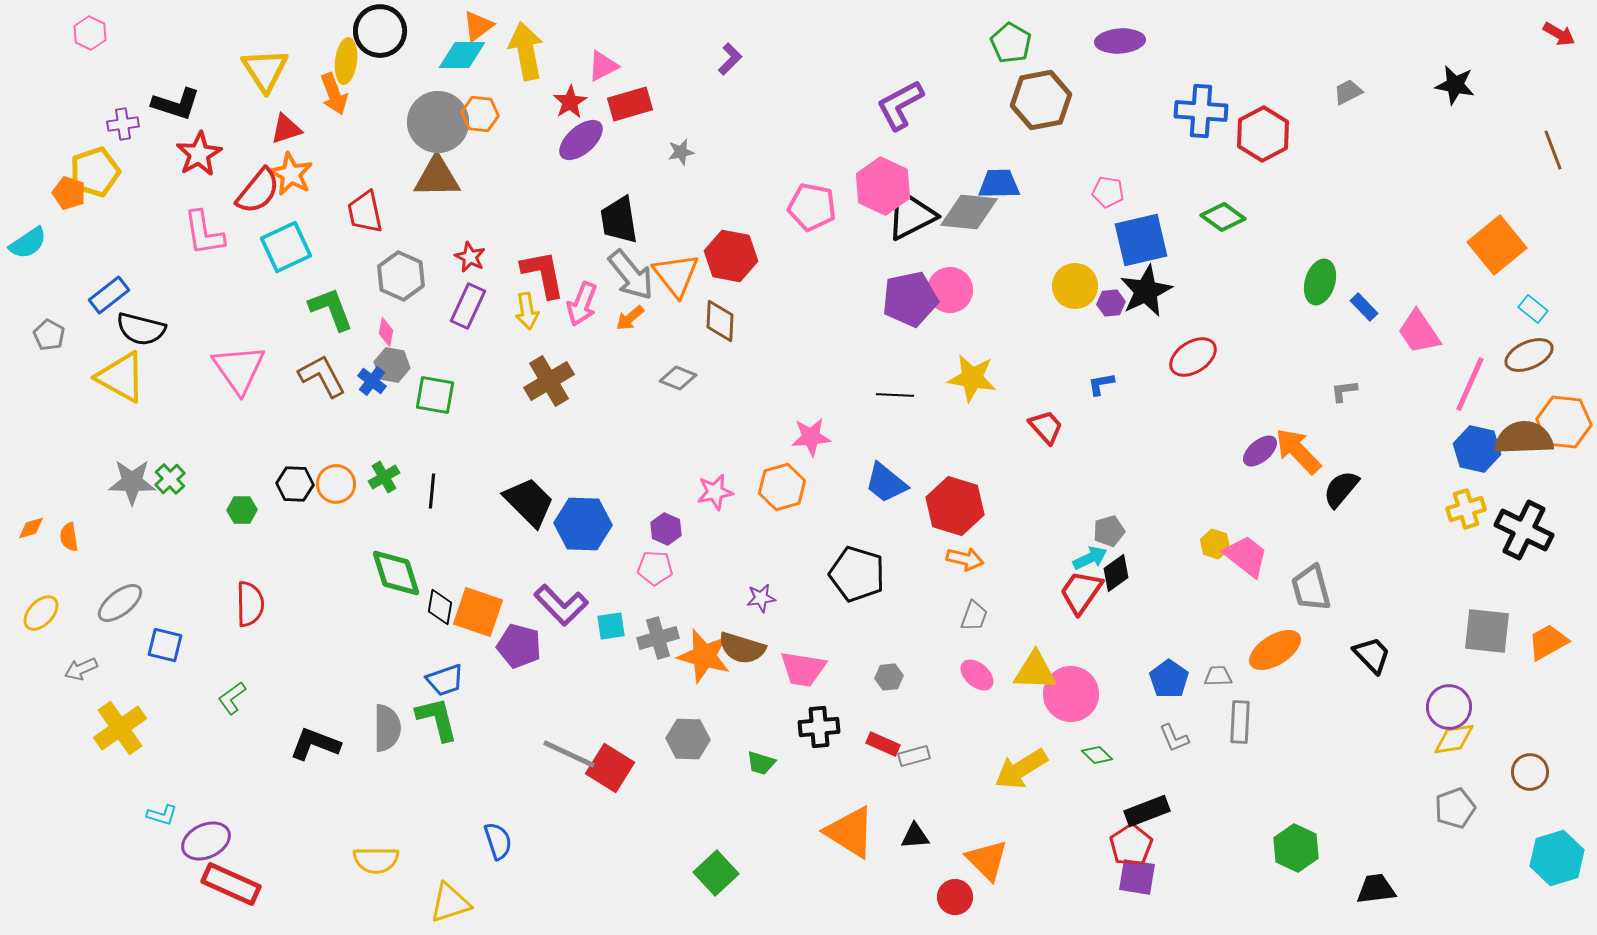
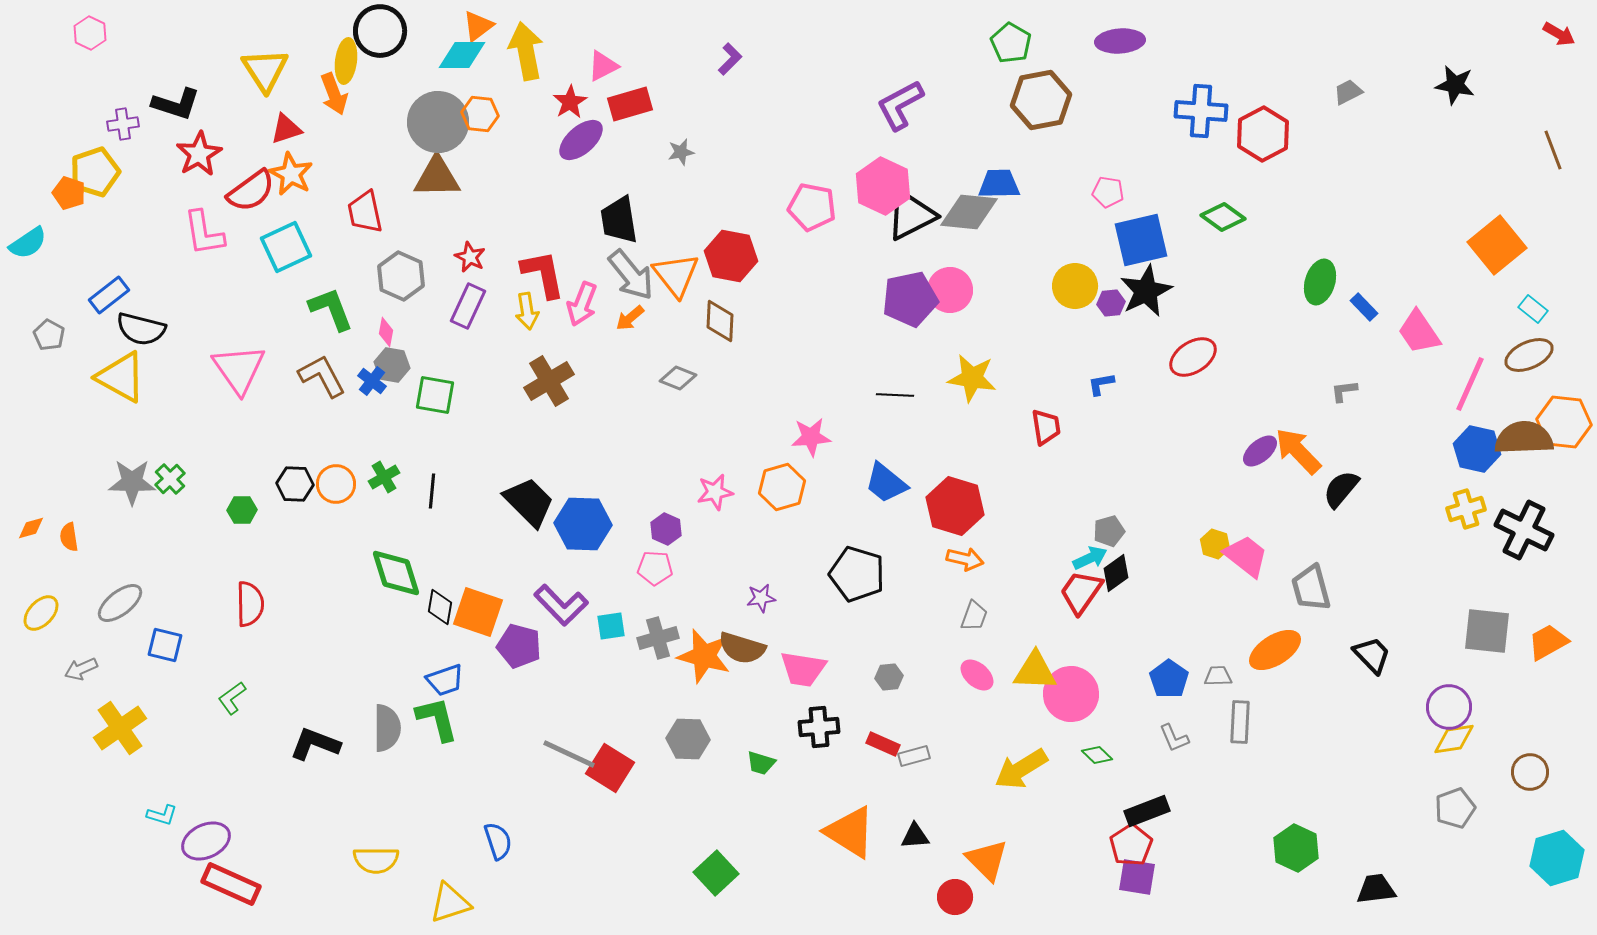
red semicircle at (258, 191): moved 7 px left; rotated 15 degrees clockwise
red trapezoid at (1046, 427): rotated 33 degrees clockwise
